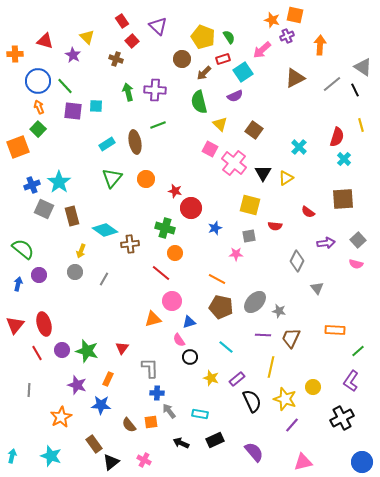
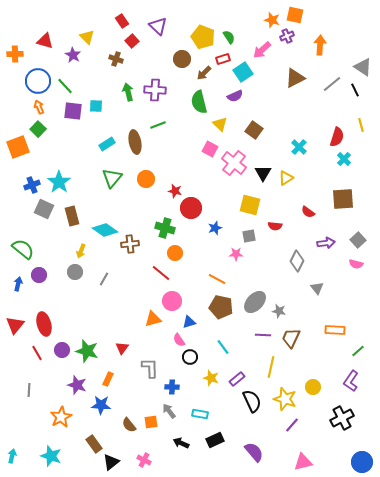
cyan line at (226, 347): moved 3 px left; rotated 14 degrees clockwise
blue cross at (157, 393): moved 15 px right, 6 px up
